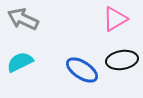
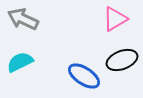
black ellipse: rotated 12 degrees counterclockwise
blue ellipse: moved 2 px right, 6 px down
